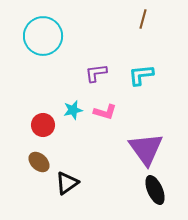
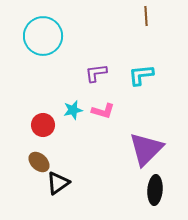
brown line: moved 3 px right, 3 px up; rotated 18 degrees counterclockwise
pink L-shape: moved 2 px left, 1 px up
purple triangle: rotated 21 degrees clockwise
black triangle: moved 9 px left
black ellipse: rotated 28 degrees clockwise
